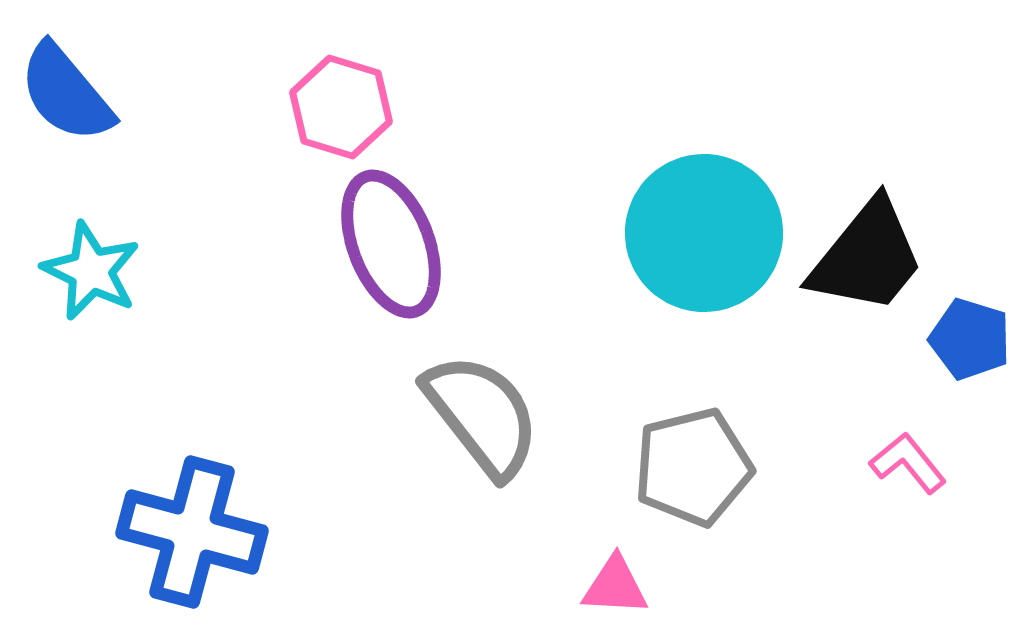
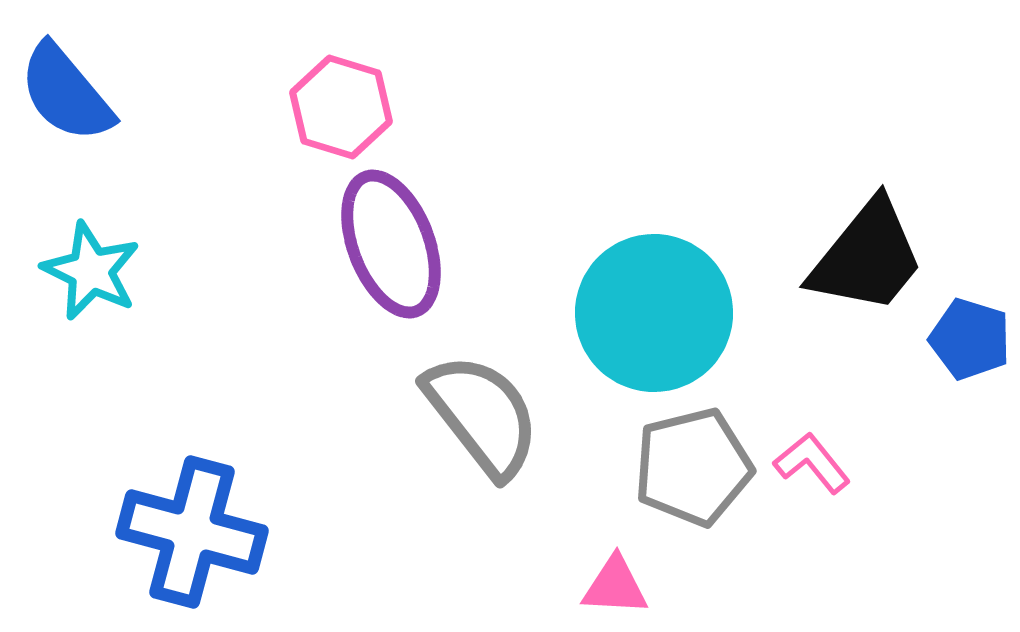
cyan circle: moved 50 px left, 80 px down
pink L-shape: moved 96 px left
